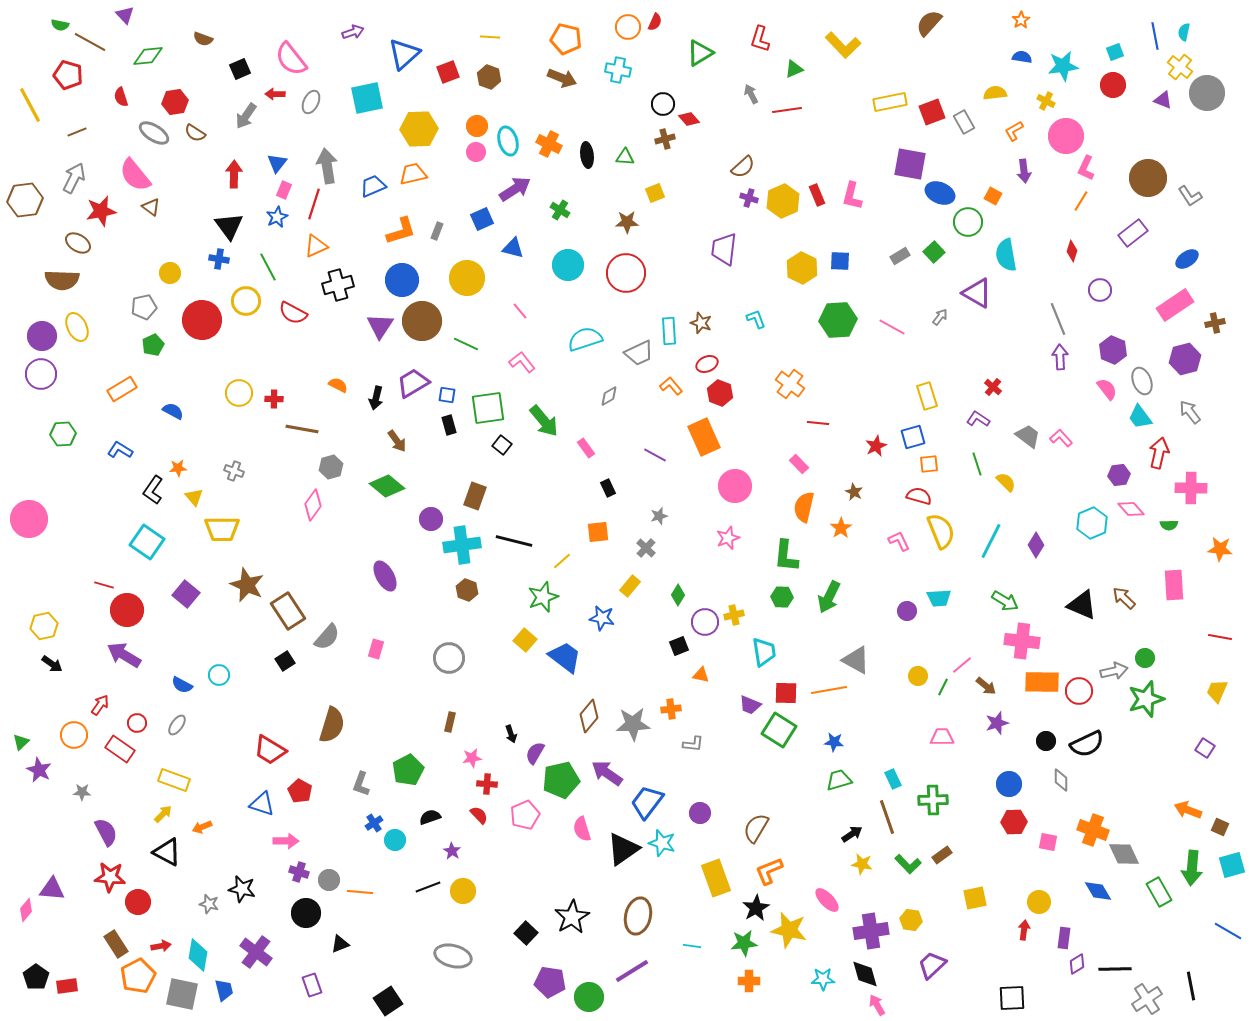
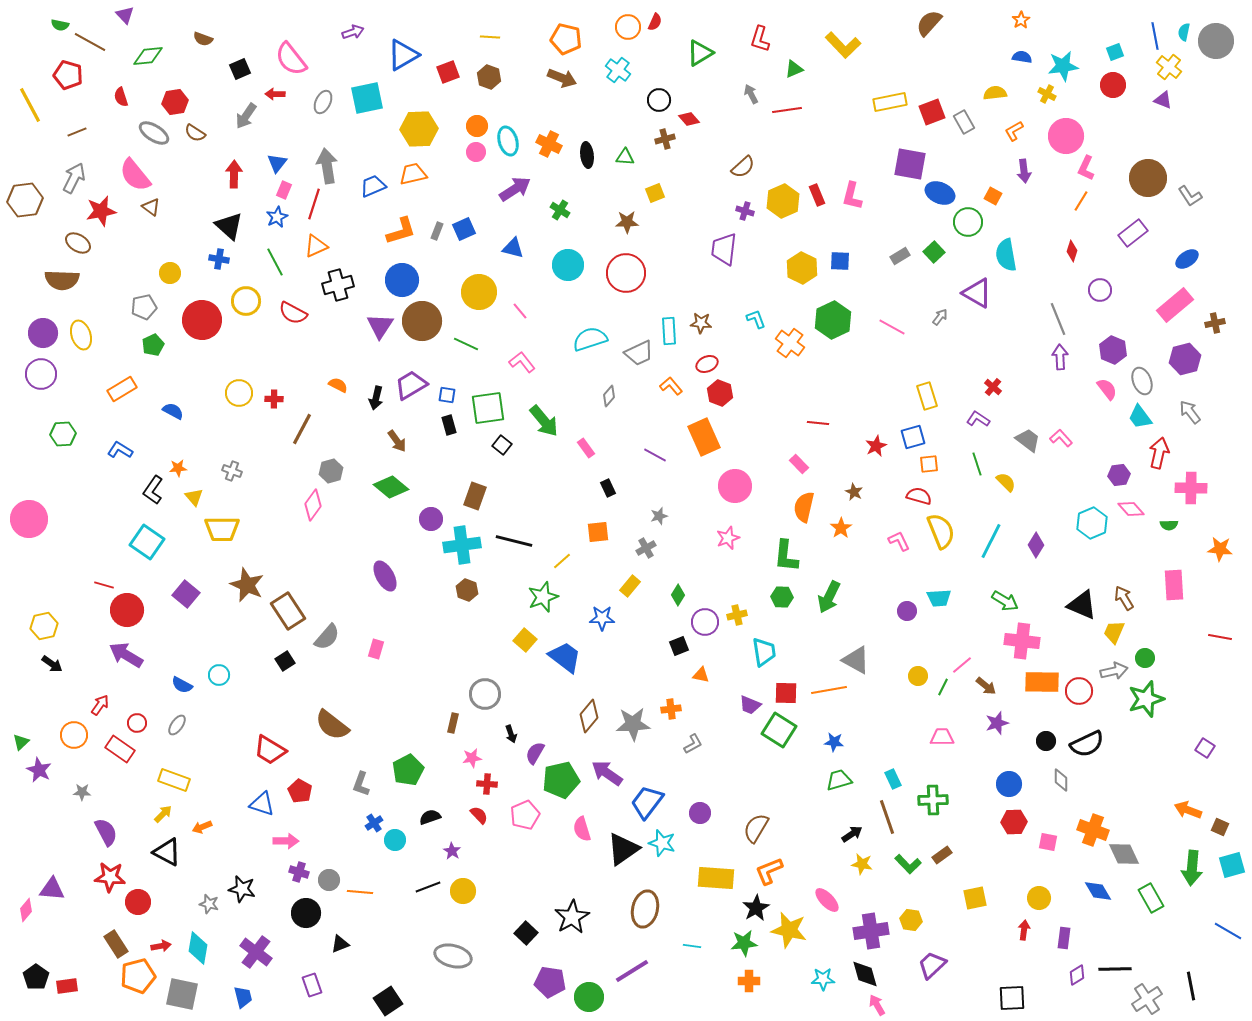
blue triangle at (404, 54): moved 1 px left, 1 px down; rotated 12 degrees clockwise
yellow cross at (1180, 67): moved 11 px left
cyan cross at (618, 70): rotated 25 degrees clockwise
gray circle at (1207, 93): moved 9 px right, 52 px up
yellow cross at (1046, 101): moved 1 px right, 7 px up
gray ellipse at (311, 102): moved 12 px right
black circle at (663, 104): moved 4 px left, 4 px up
purple cross at (749, 198): moved 4 px left, 13 px down
blue square at (482, 219): moved 18 px left, 10 px down
black triangle at (229, 226): rotated 12 degrees counterclockwise
green line at (268, 267): moved 7 px right, 5 px up
yellow circle at (467, 278): moved 12 px right, 14 px down
pink rectangle at (1175, 305): rotated 6 degrees counterclockwise
green hexagon at (838, 320): moved 5 px left; rotated 21 degrees counterclockwise
brown star at (701, 323): rotated 15 degrees counterclockwise
yellow ellipse at (77, 327): moved 4 px right, 8 px down; rotated 8 degrees clockwise
purple circle at (42, 336): moved 1 px right, 3 px up
cyan semicircle at (585, 339): moved 5 px right
purple trapezoid at (413, 383): moved 2 px left, 2 px down
orange cross at (790, 384): moved 41 px up
gray diamond at (609, 396): rotated 20 degrees counterclockwise
brown line at (302, 429): rotated 72 degrees counterclockwise
gray trapezoid at (1028, 436): moved 4 px down
gray hexagon at (331, 467): moved 4 px down
gray cross at (234, 471): moved 2 px left
green diamond at (387, 486): moved 4 px right, 1 px down
gray cross at (646, 548): rotated 18 degrees clockwise
brown arrow at (1124, 598): rotated 15 degrees clockwise
yellow cross at (734, 615): moved 3 px right
blue star at (602, 618): rotated 10 degrees counterclockwise
purple arrow at (124, 655): moved 2 px right
gray circle at (449, 658): moved 36 px right, 36 px down
yellow trapezoid at (1217, 691): moved 103 px left, 59 px up
brown rectangle at (450, 722): moved 3 px right, 1 px down
brown semicircle at (332, 725): rotated 111 degrees clockwise
gray L-shape at (693, 744): rotated 35 degrees counterclockwise
yellow rectangle at (716, 878): rotated 66 degrees counterclockwise
green rectangle at (1159, 892): moved 8 px left, 6 px down
yellow circle at (1039, 902): moved 4 px up
brown ellipse at (638, 916): moved 7 px right, 7 px up
cyan diamond at (198, 955): moved 7 px up
purple diamond at (1077, 964): moved 11 px down
orange pentagon at (138, 976): rotated 12 degrees clockwise
blue trapezoid at (224, 990): moved 19 px right, 7 px down
